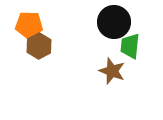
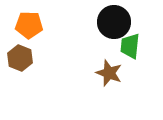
brown hexagon: moved 19 px left, 12 px down; rotated 10 degrees counterclockwise
brown star: moved 3 px left, 2 px down
